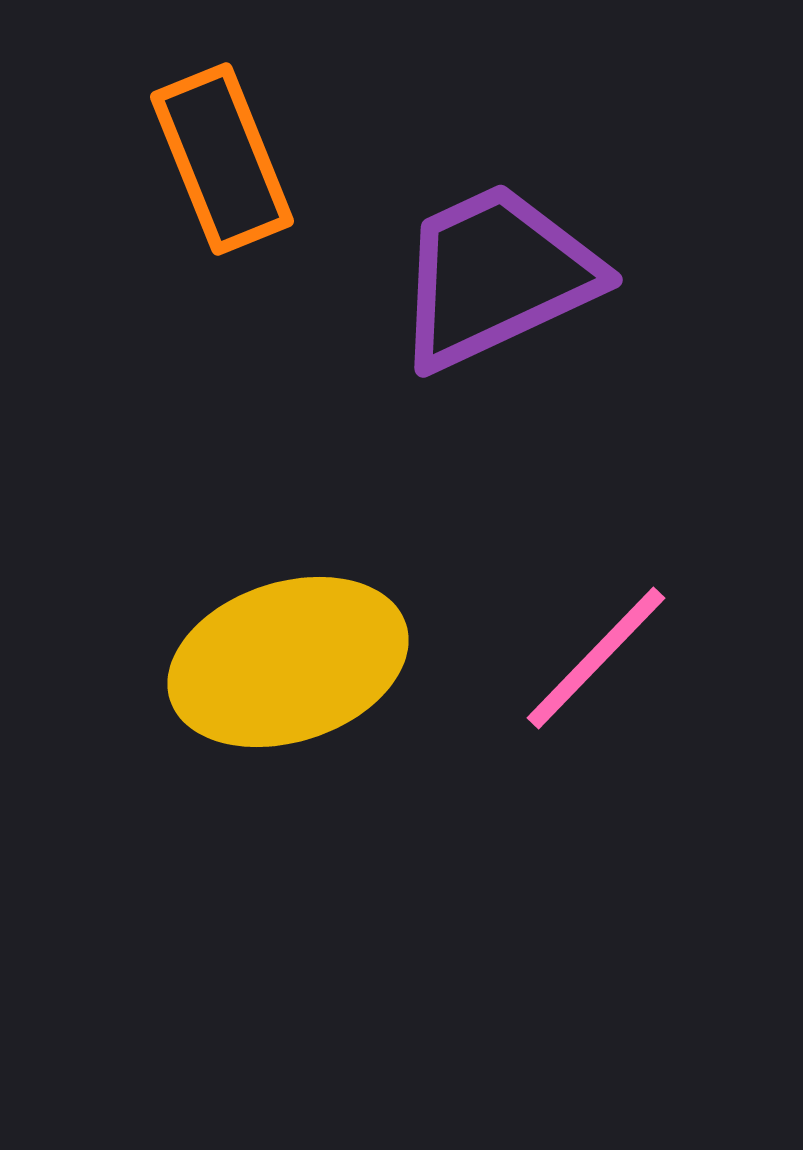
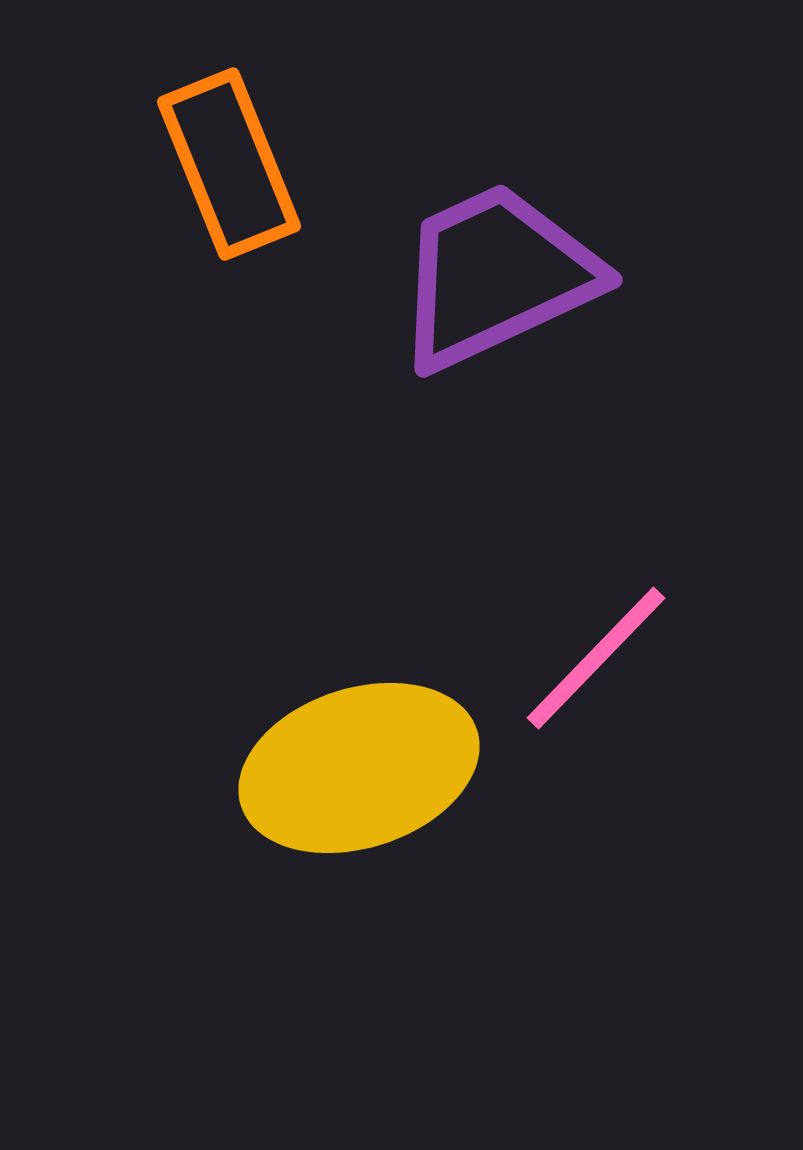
orange rectangle: moved 7 px right, 5 px down
yellow ellipse: moved 71 px right, 106 px down
